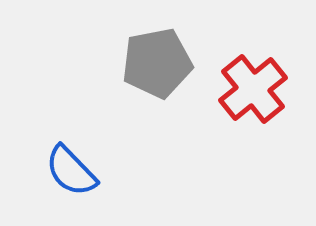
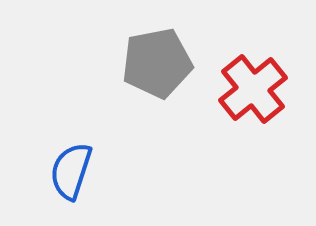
blue semicircle: rotated 62 degrees clockwise
